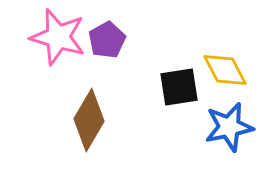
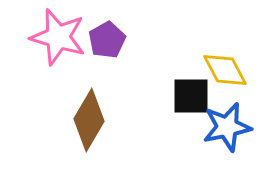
black square: moved 12 px right, 9 px down; rotated 9 degrees clockwise
blue star: moved 2 px left
